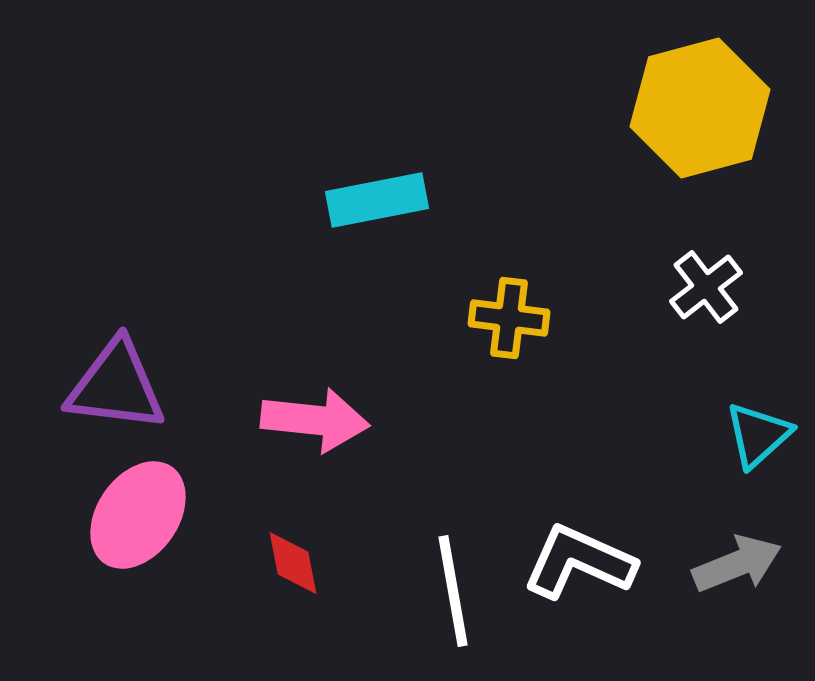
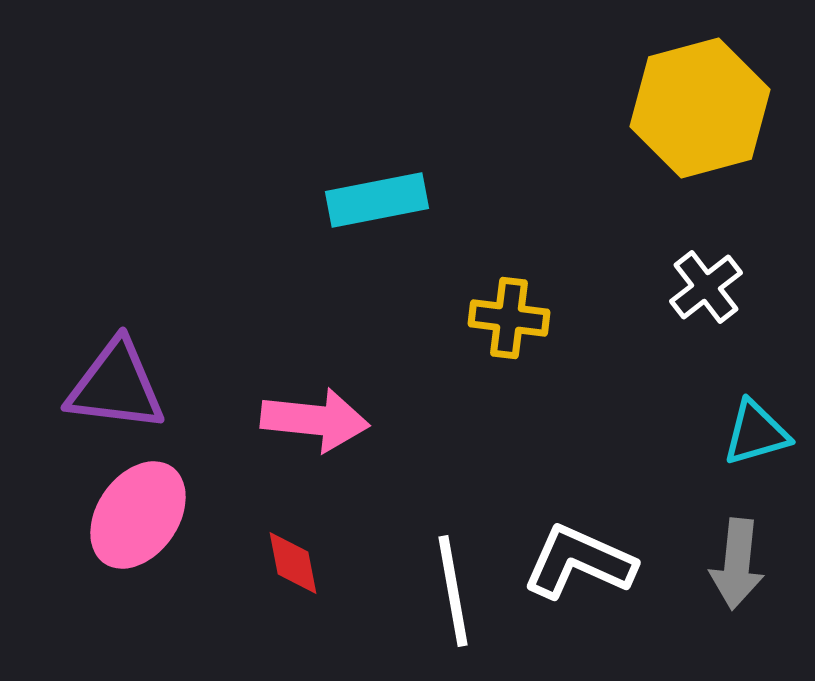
cyan triangle: moved 2 px left, 2 px up; rotated 26 degrees clockwise
gray arrow: rotated 118 degrees clockwise
